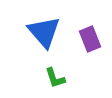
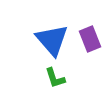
blue triangle: moved 8 px right, 8 px down
